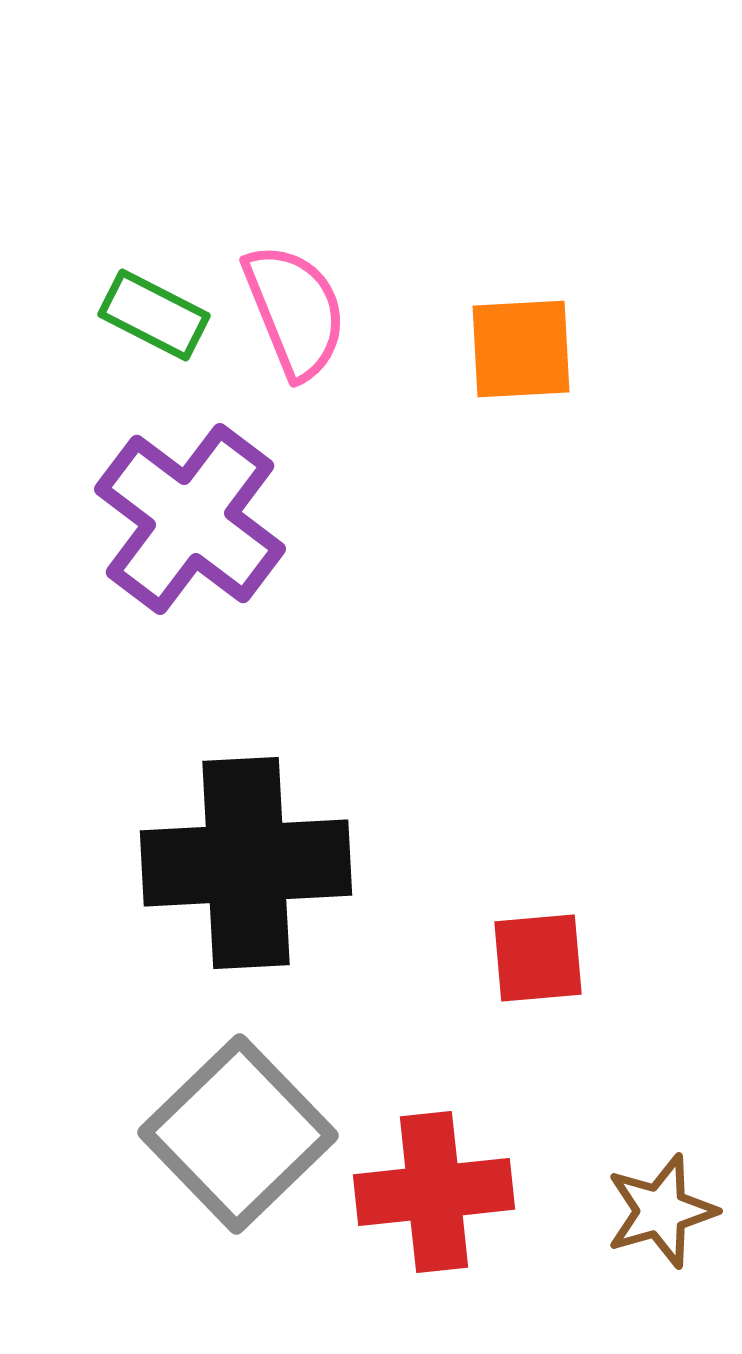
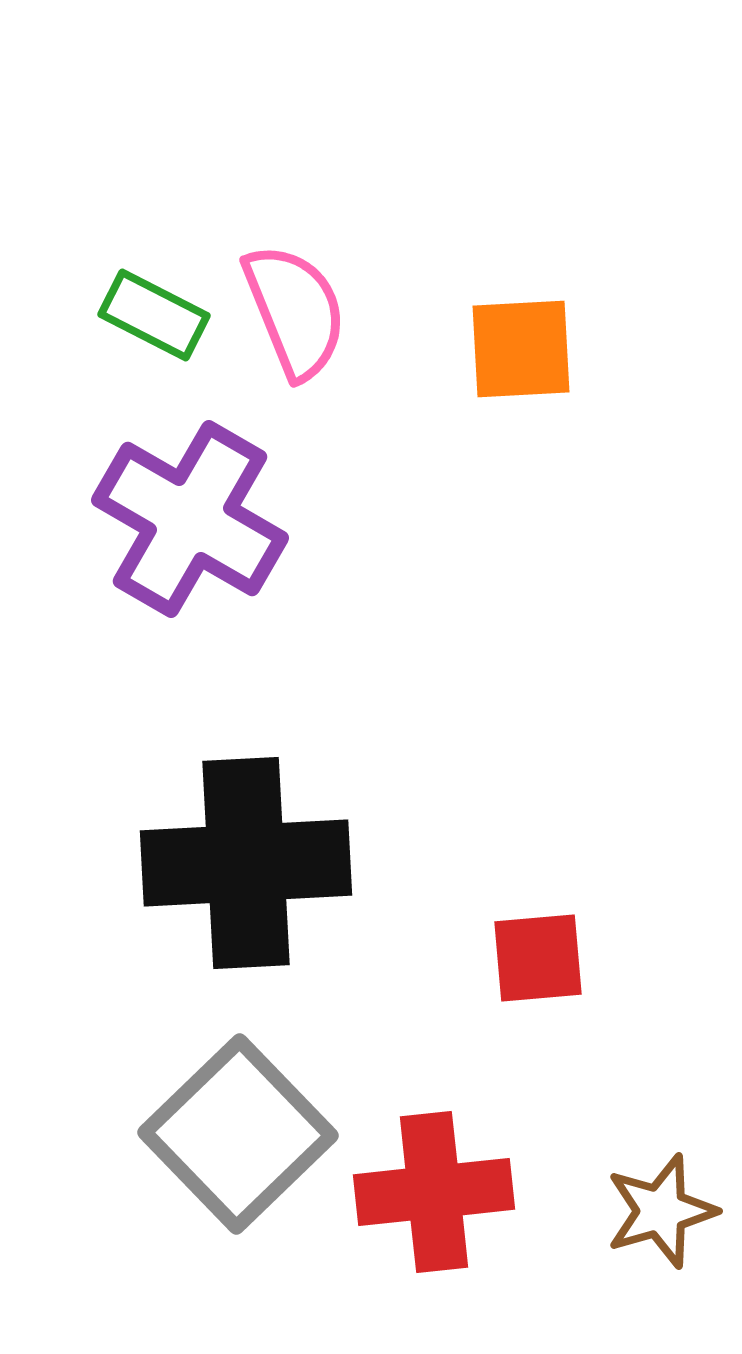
purple cross: rotated 7 degrees counterclockwise
